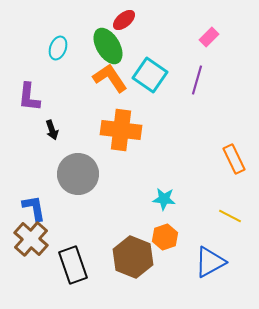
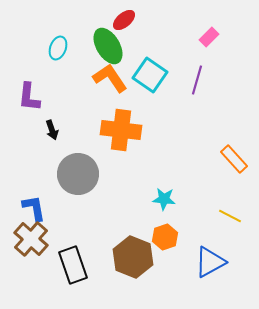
orange rectangle: rotated 16 degrees counterclockwise
